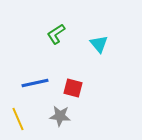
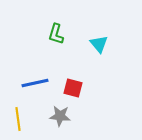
green L-shape: rotated 40 degrees counterclockwise
yellow line: rotated 15 degrees clockwise
